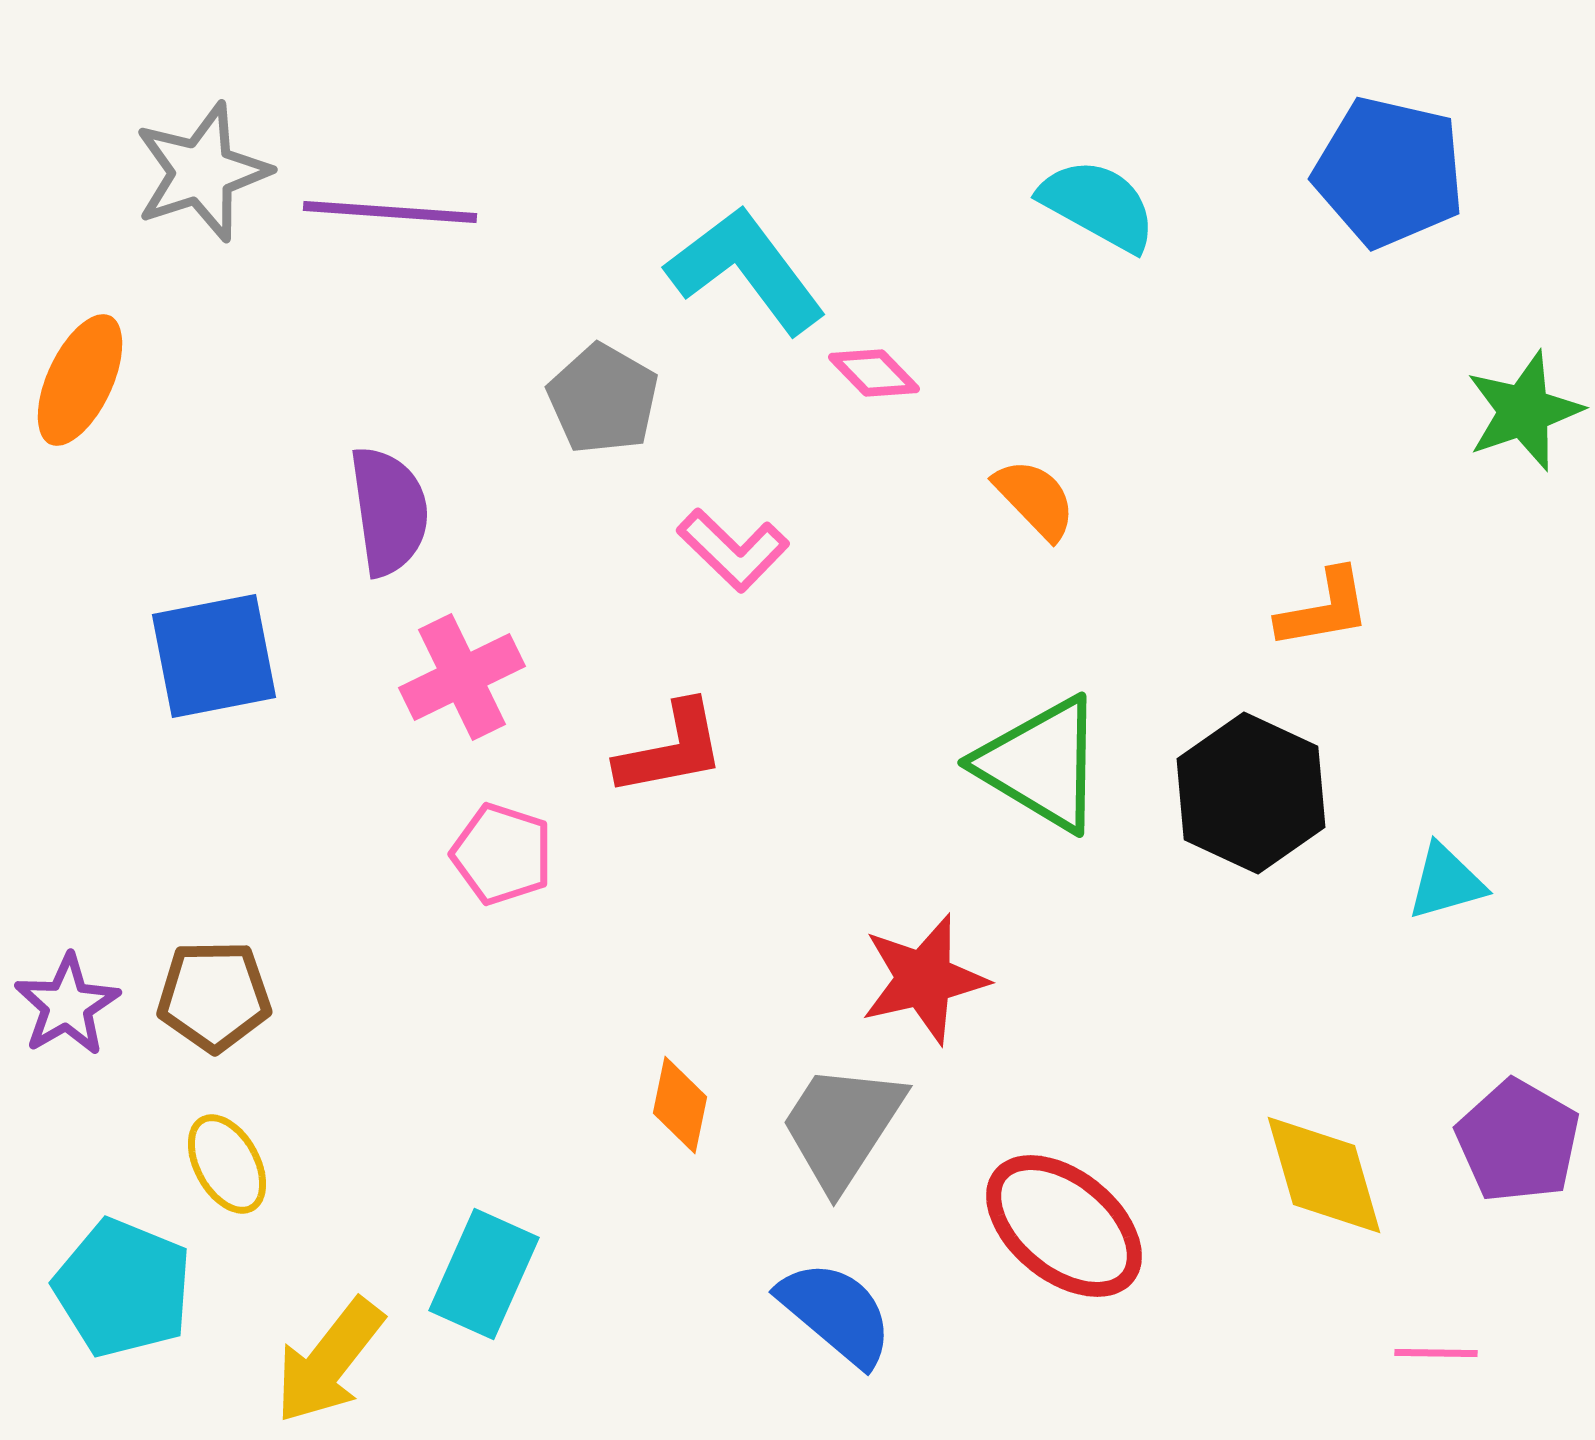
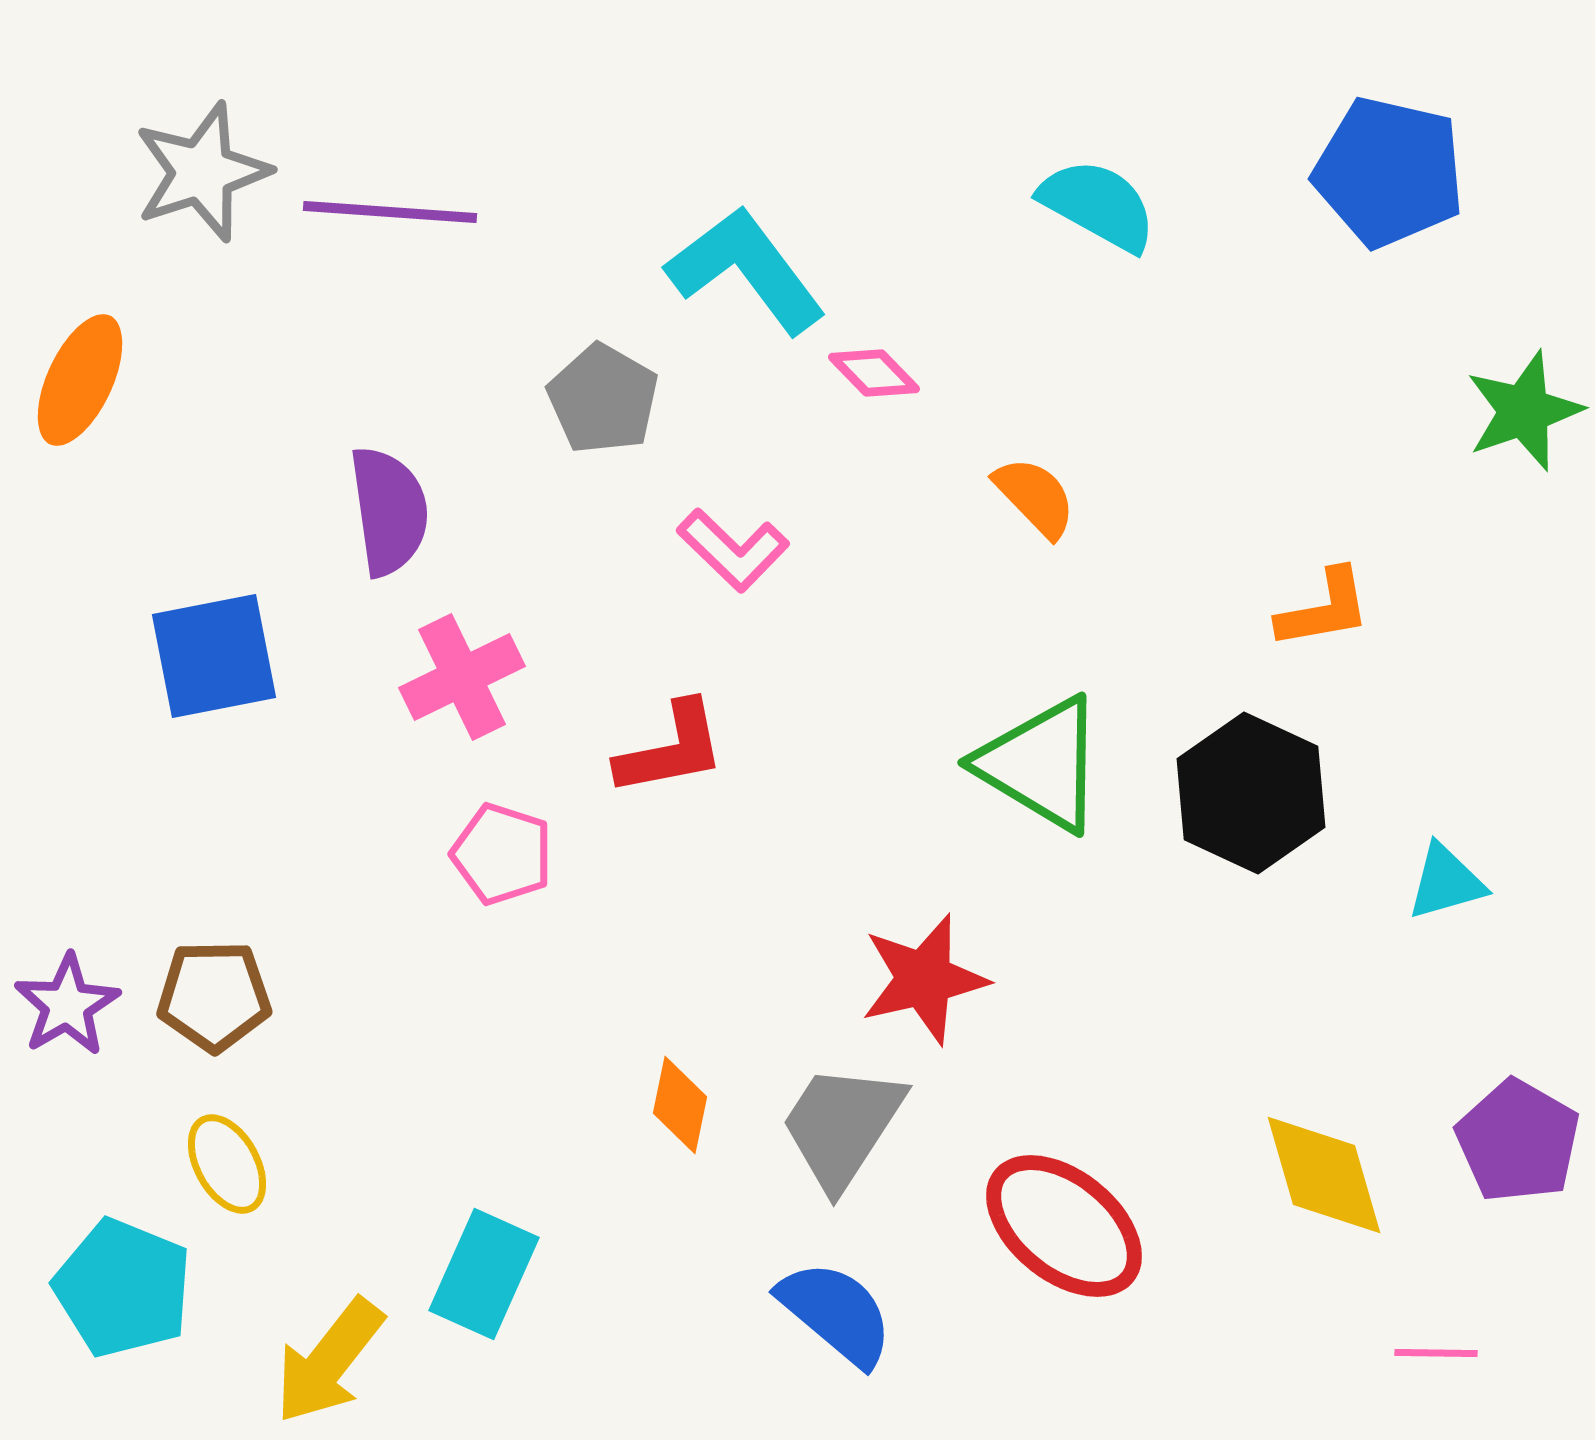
orange semicircle: moved 2 px up
